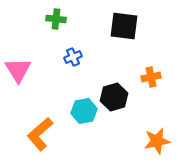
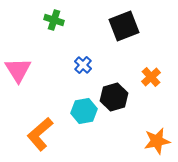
green cross: moved 2 px left, 1 px down; rotated 12 degrees clockwise
black square: rotated 28 degrees counterclockwise
blue cross: moved 10 px right, 8 px down; rotated 24 degrees counterclockwise
orange cross: rotated 30 degrees counterclockwise
